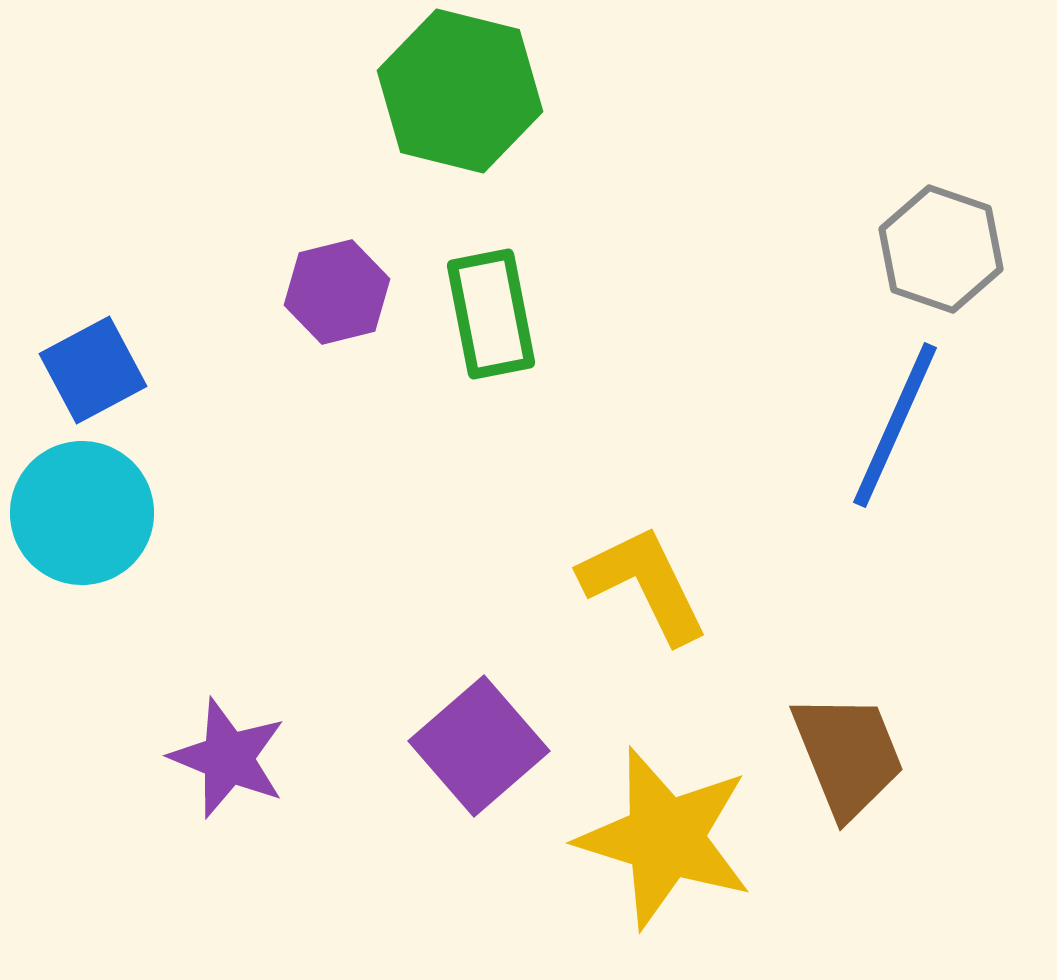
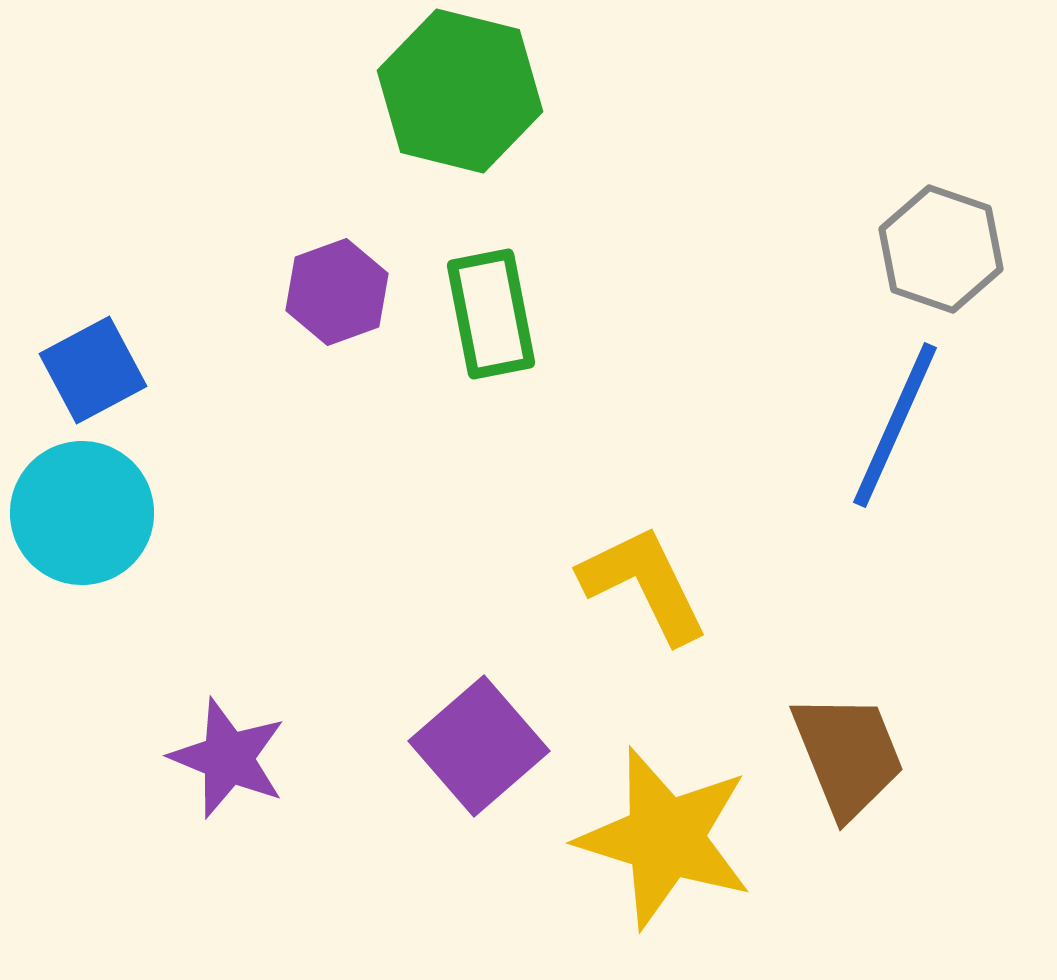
purple hexagon: rotated 6 degrees counterclockwise
